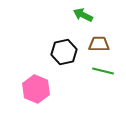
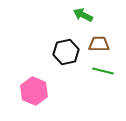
black hexagon: moved 2 px right
pink hexagon: moved 2 px left, 2 px down
